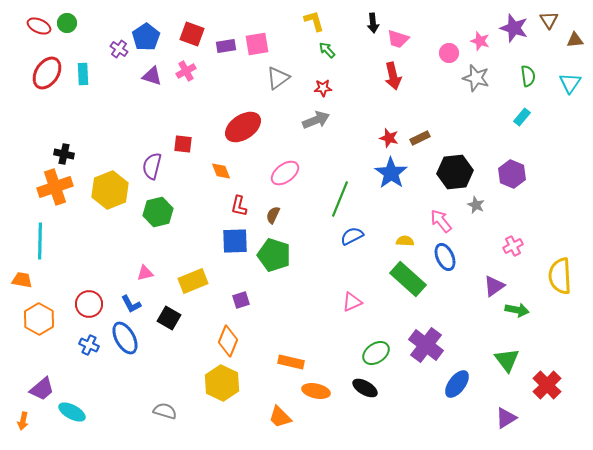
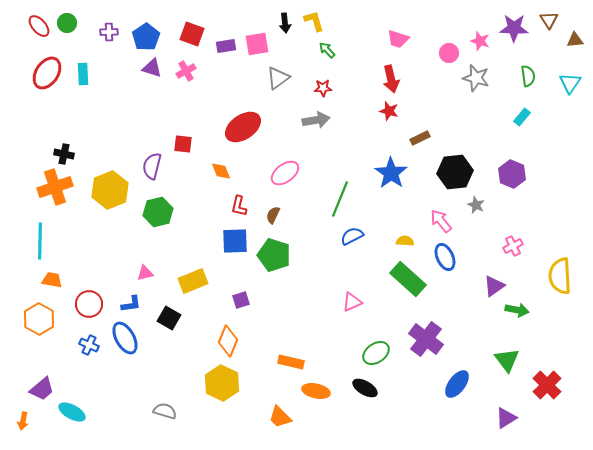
black arrow at (373, 23): moved 88 px left
red ellipse at (39, 26): rotated 25 degrees clockwise
purple star at (514, 28): rotated 16 degrees counterclockwise
purple cross at (119, 49): moved 10 px left, 17 px up; rotated 36 degrees counterclockwise
purple triangle at (152, 76): moved 8 px up
red arrow at (393, 76): moved 2 px left, 3 px down
gray arrow at (316, 120): rotated 12 degrees clockwise
red star at (389, 138): moved 27 px up
orange trapezoid at (22, 280): moved 30 px right
blue L-shape at (131, 304): rotated 70 degrees counterclockwise
purple cross at (426, 345): moved 6 px up
